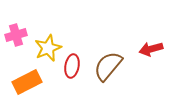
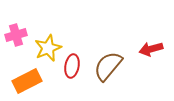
orange rectangle: moved 1 px up
